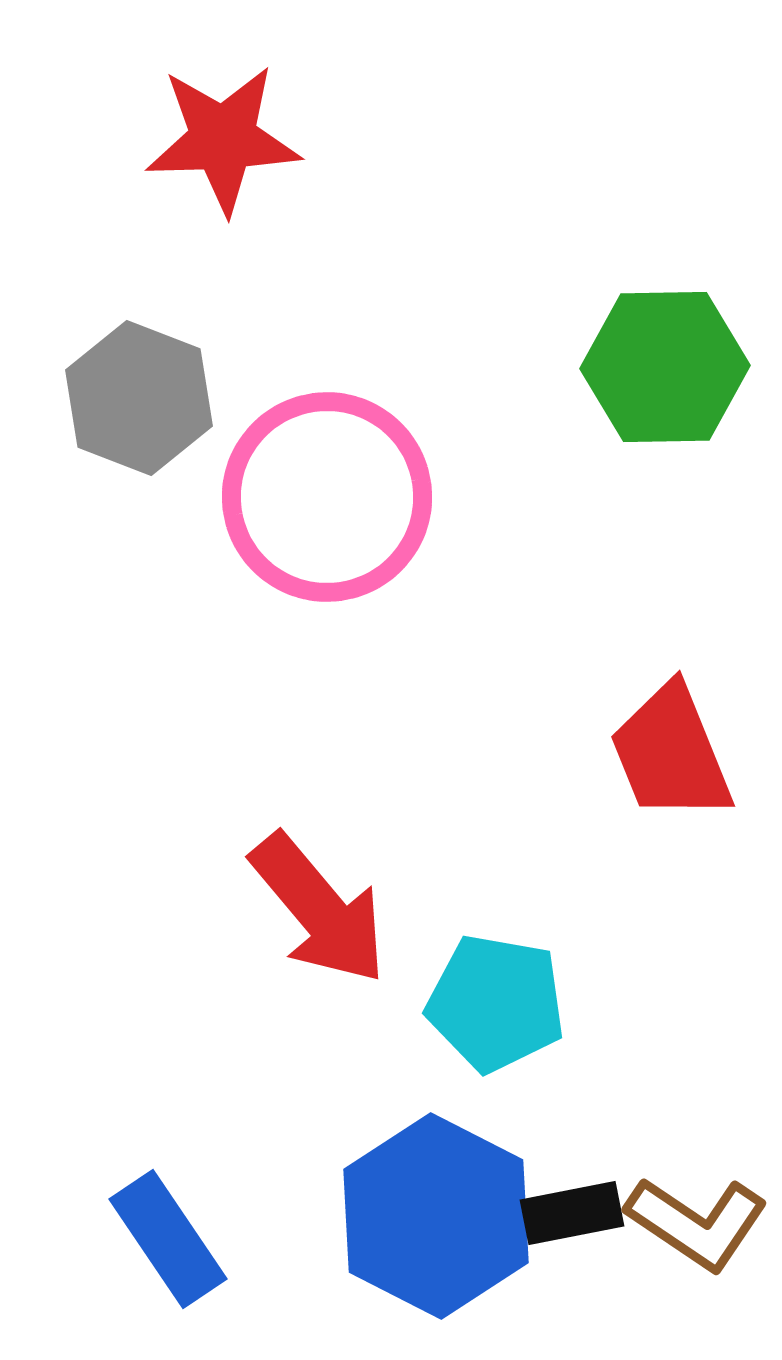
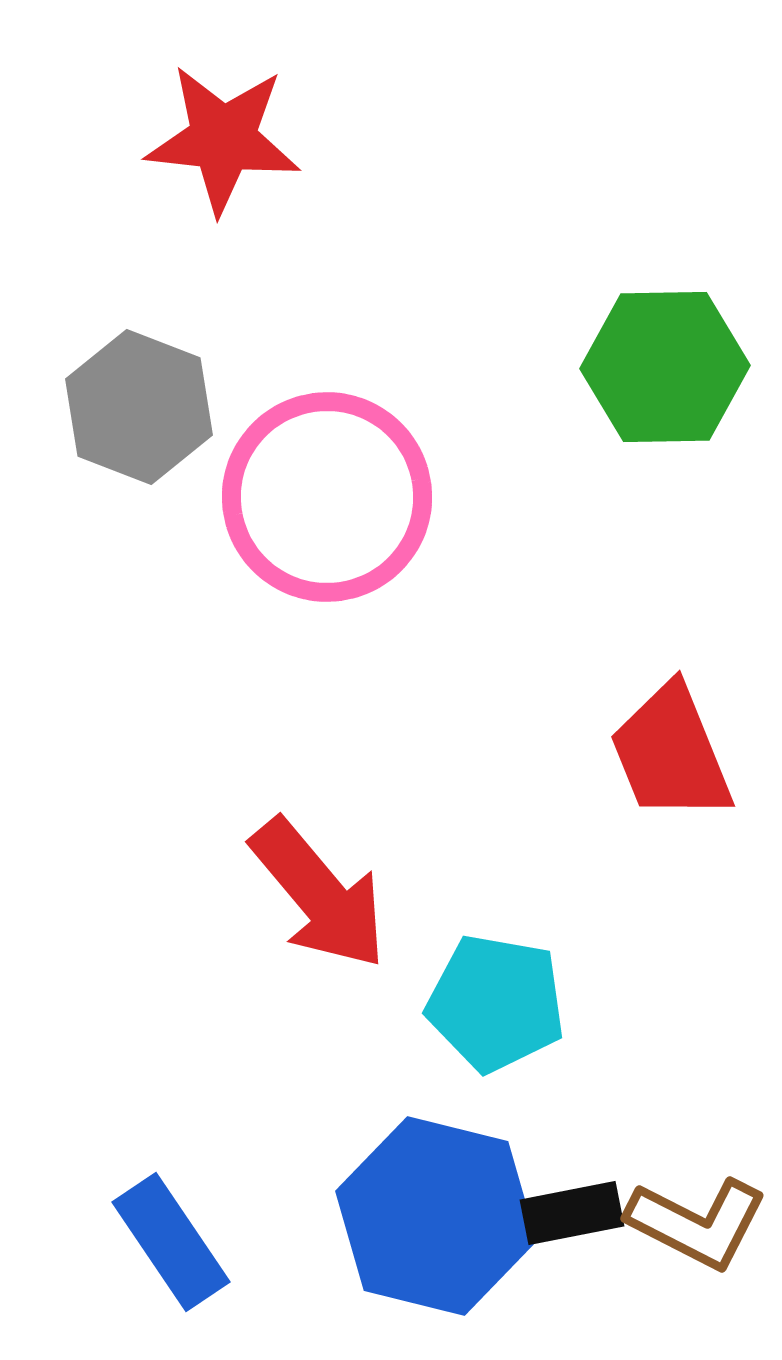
red star: rotated 8 degrees clockwise
gray hexagon: moved 9 px down
red arrow: moved 15 px up
blue hexagon: rotated 13 degrees counterclockwise
brown L-shape: rotated 7 degrees counterclockwise
blue rectangle: moved 3 px right, 3 px down
